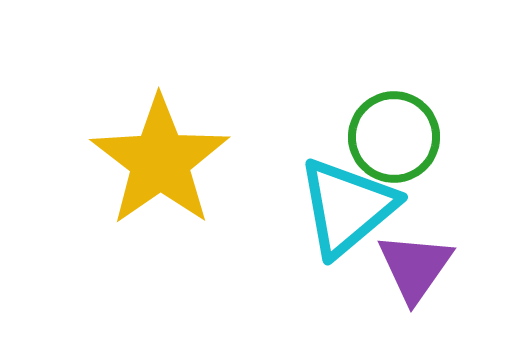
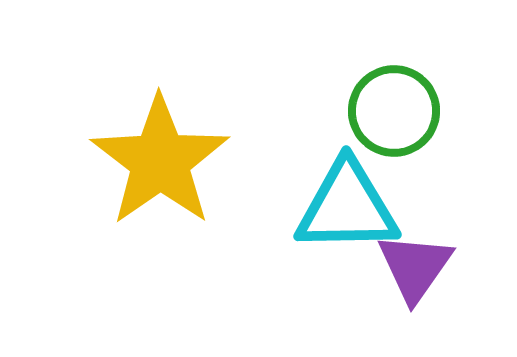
green circle: moved 26 px up
cyan triangle: rotated 39 degrees clockwise
